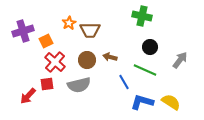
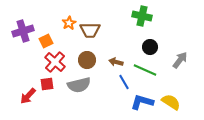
brown arrow: moved 6 px right, 5 px down
